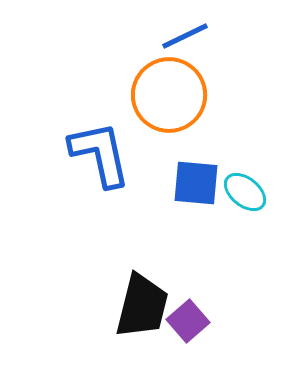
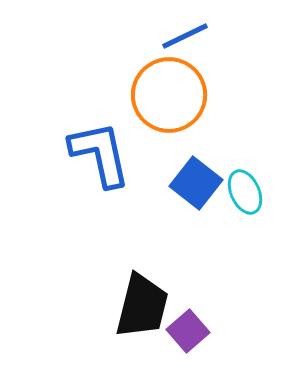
blue square: rotated 33 degrees clockwise
cyan ellipse: rotated 27 degrees clockwise
purple square: moved 10 px down
